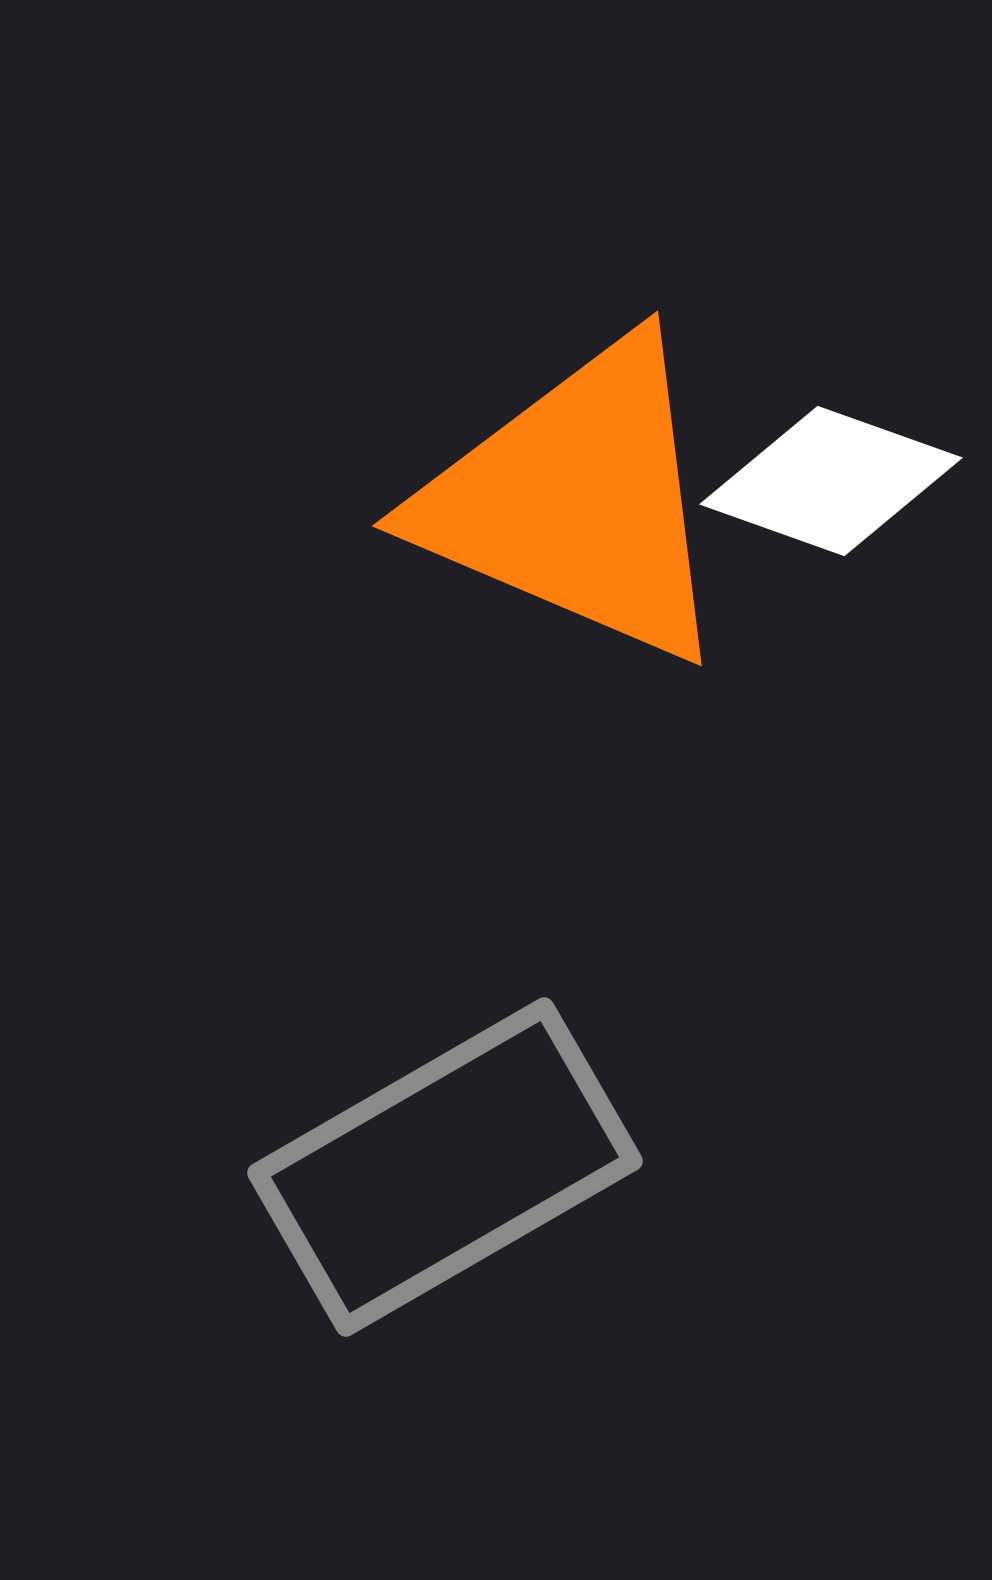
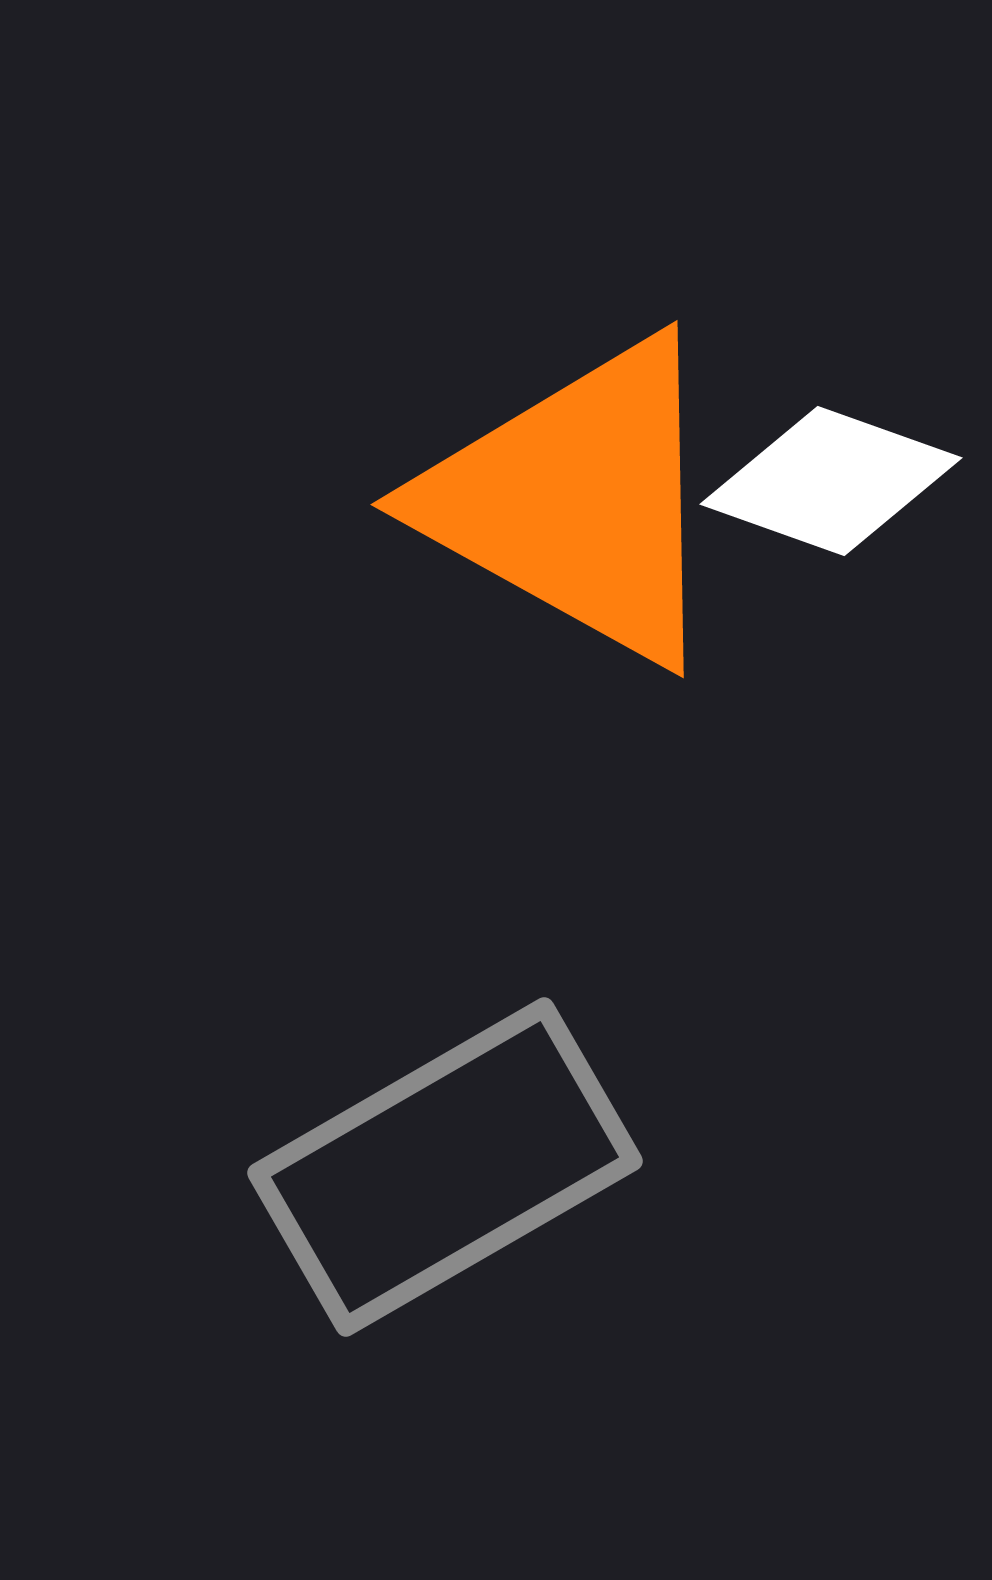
orange triangle: rotated 6 degrees clockwise
